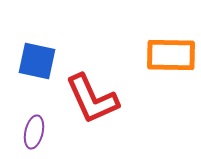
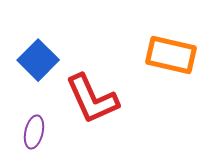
orange rectangle: rotated 12 degrees clockwise
blue square: moved 1 px right, 1 px up; rotated 33 degrees clockwise
